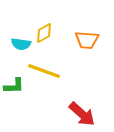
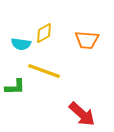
green L-shape: moved 1 px right, 1 px down
